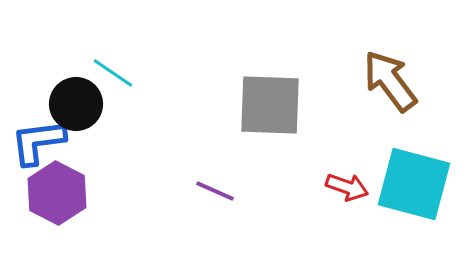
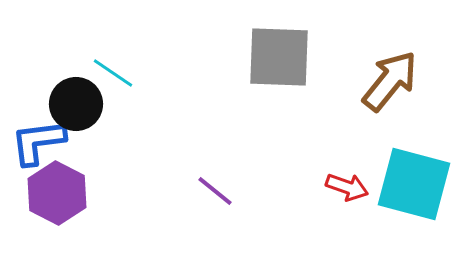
brown arrow: rotated 76 degrees clockwise
gray square: moved 9 px right, 48 px up
purple line: rotated 15 degrees clockwise
